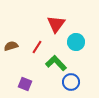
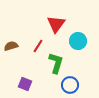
cyan circle: moved 2 px right, 1 px up
red line: moved 1 px right, 1 px up
green L-shape: rotated 60 degrees clockwise
blue circle: moved 1 px left, 3 px down
